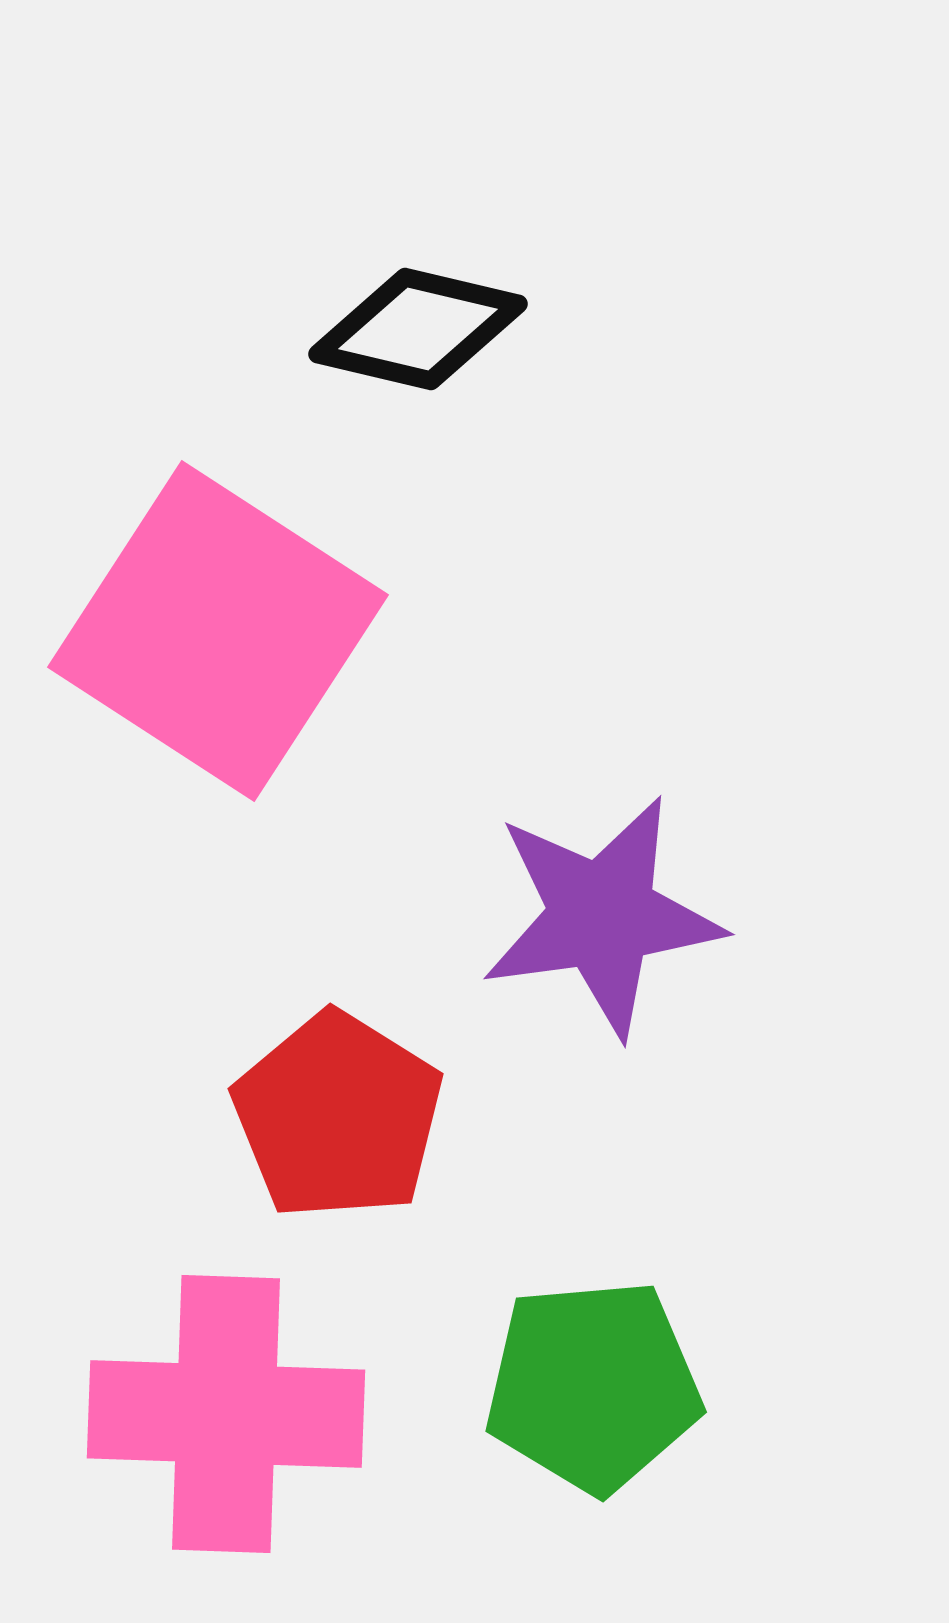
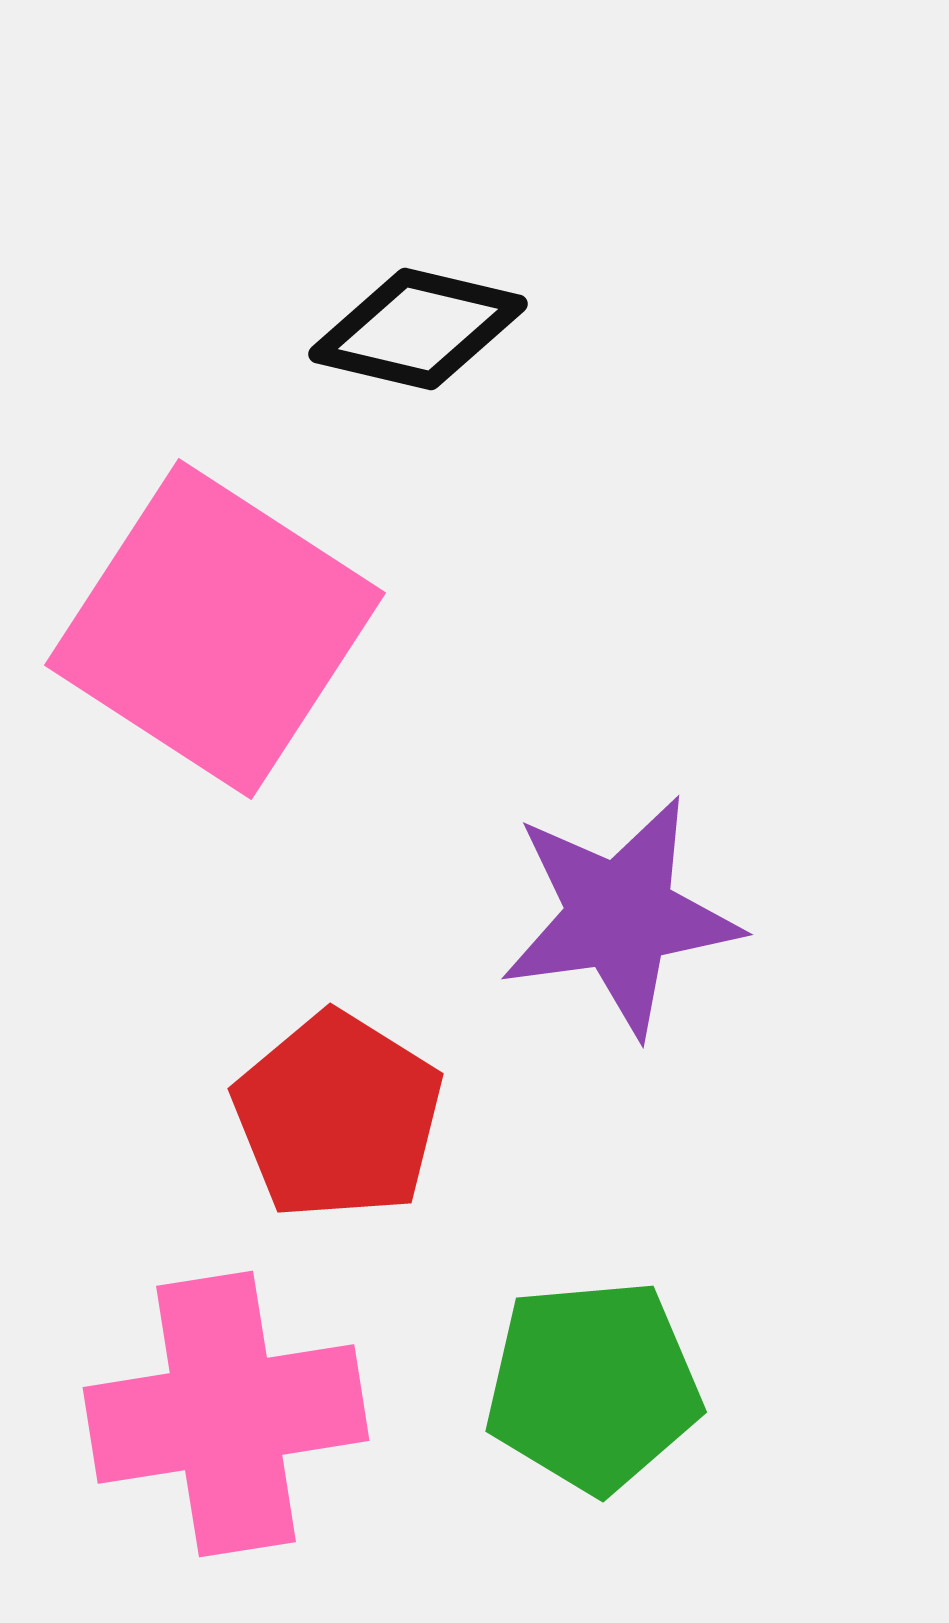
pink square: moved 3 px left, 2 px up
purple star: moved 18 px right
pink cross: rotated 11 degrees counterclockwise
